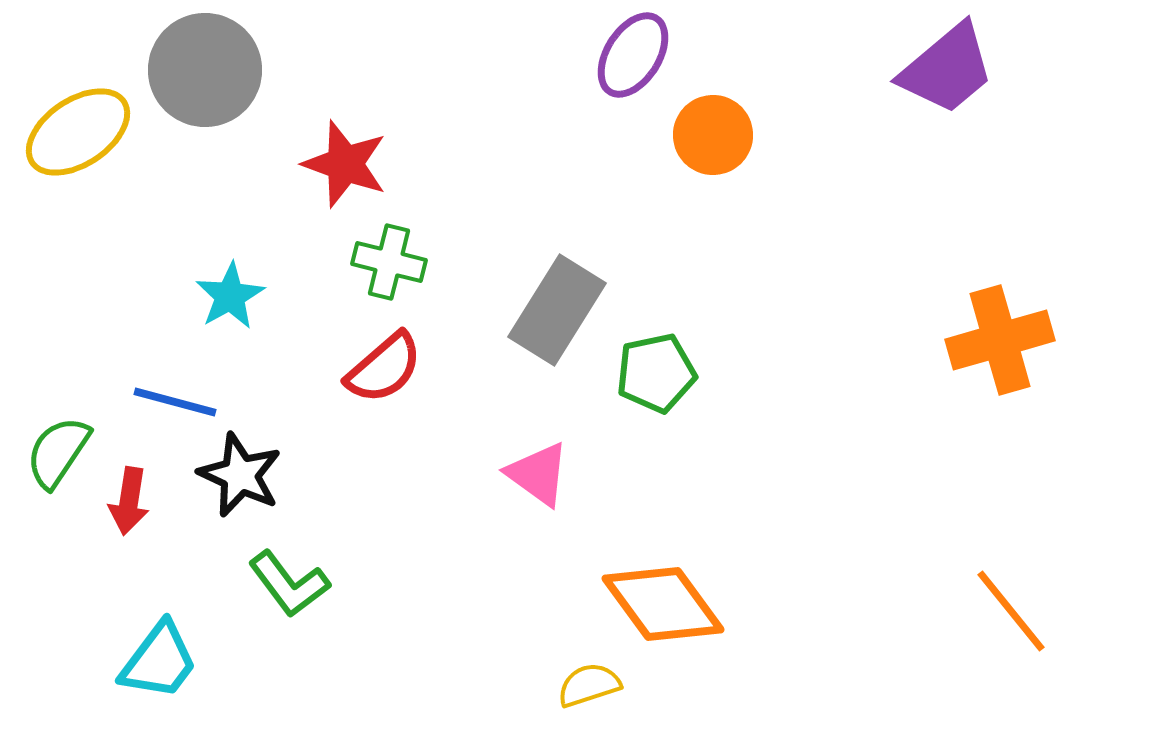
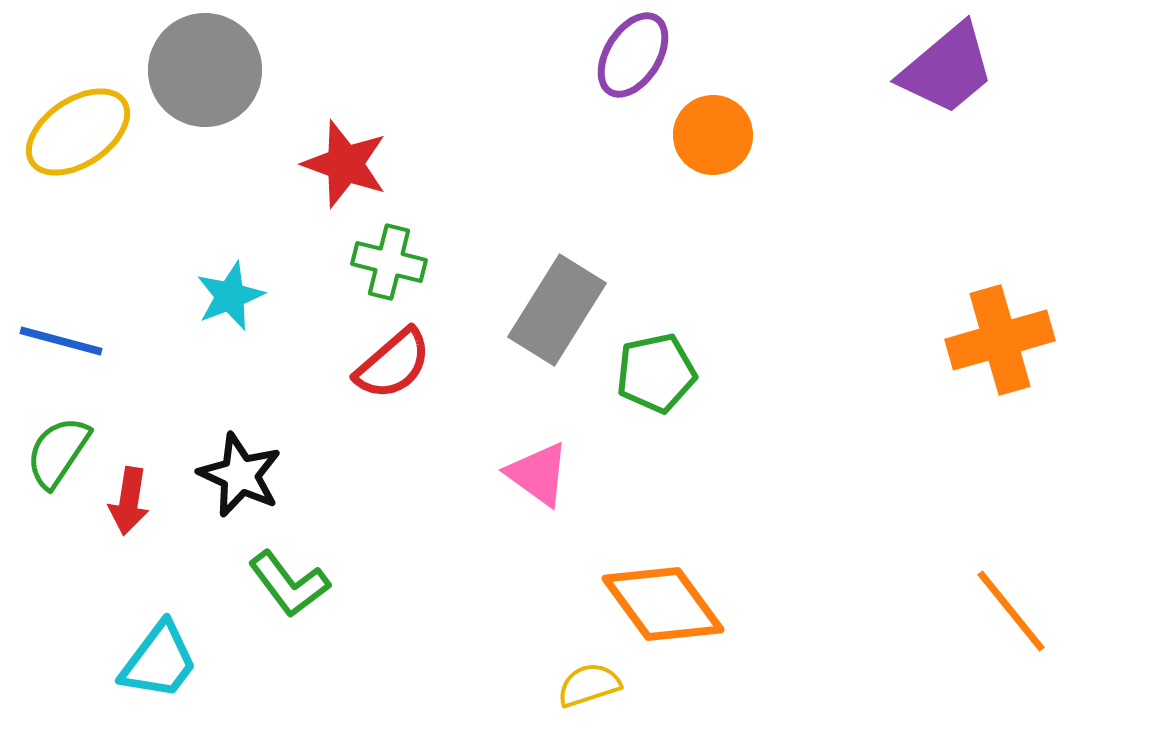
cyan star: rotated 8 degrees clockwise
red semicircle: moved 9 px right, 4 px up
blue line: moved 114 px left, 61 px up
